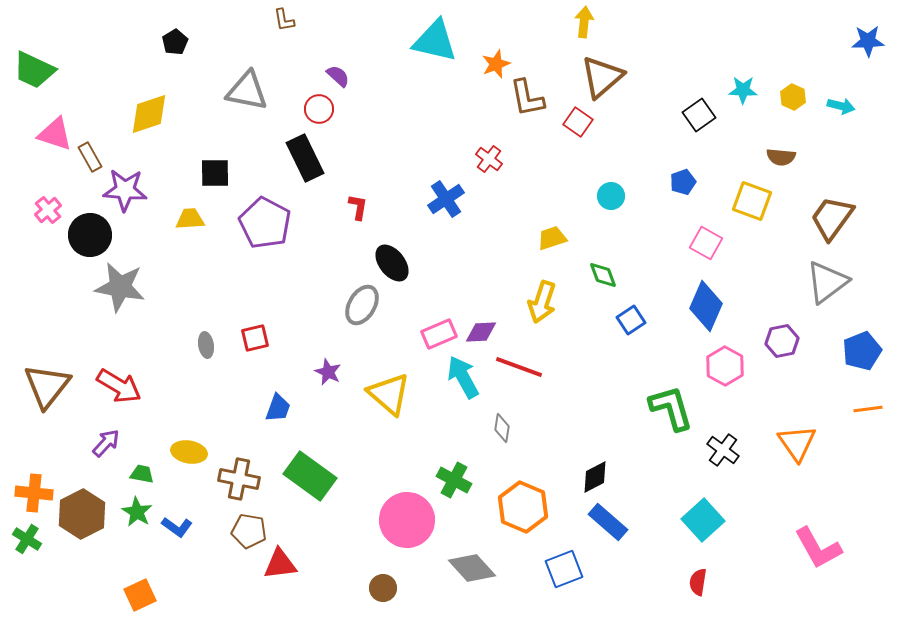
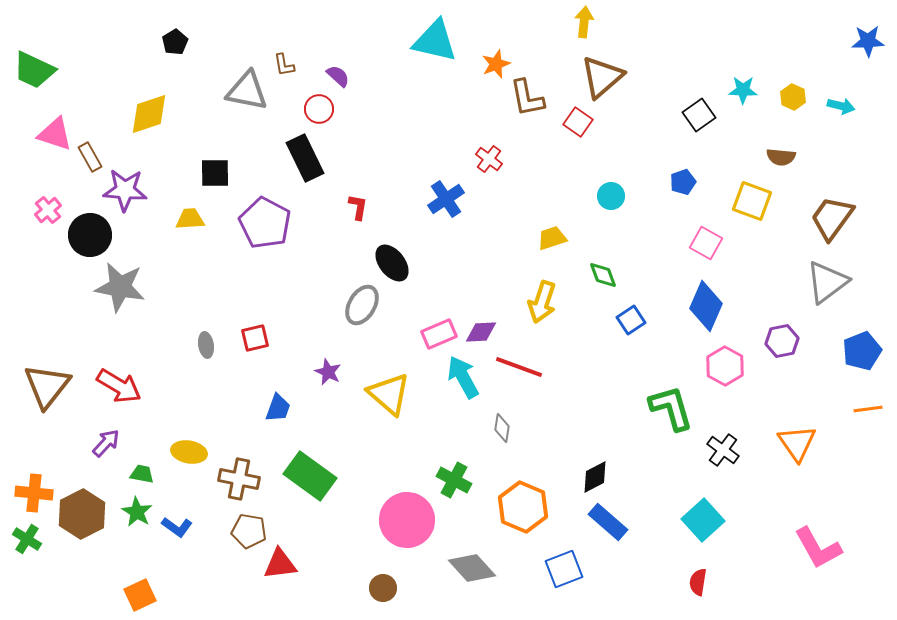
brown L-shape at (284, 20): moved 45 px down
